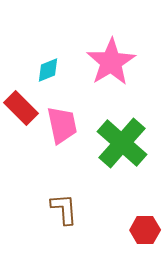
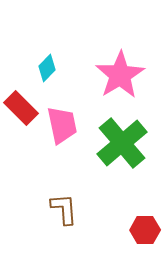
pink star: moved 9 px right, 13 px down
cyan diamond: moved 1 px left, 2 px up; rotated 24 degrees counterclockwise
green cross: rotated 9 degrees clockwise
